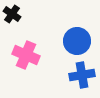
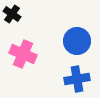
pink cross: moved 3 px left, 1 px up
blue cross: moved 5 px left, 4 px down
